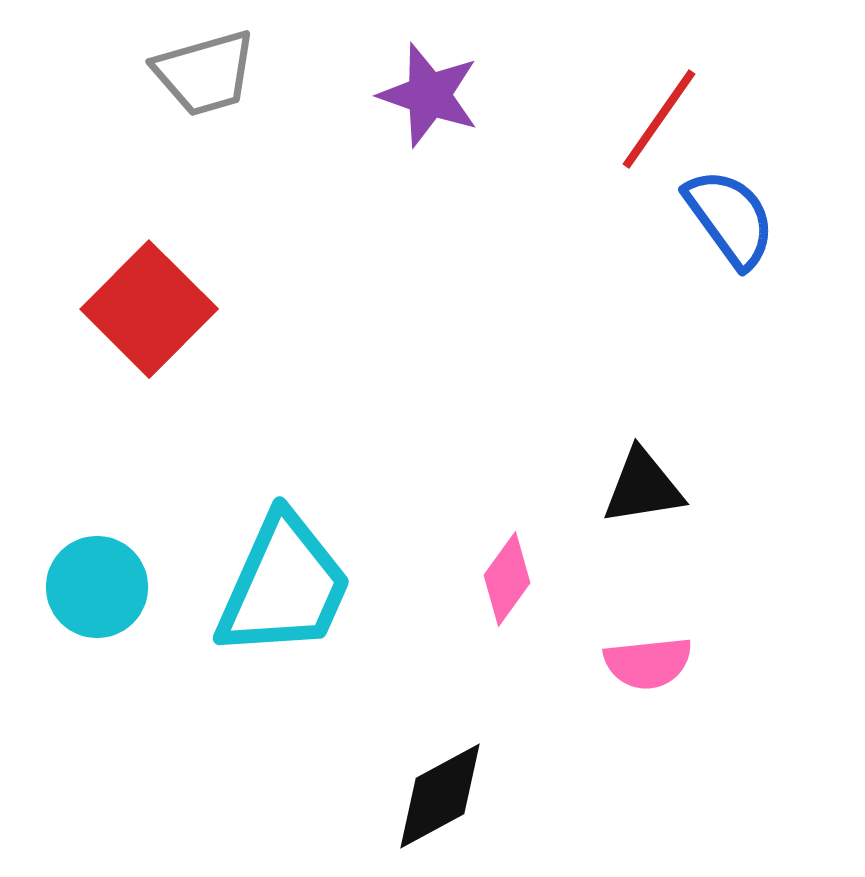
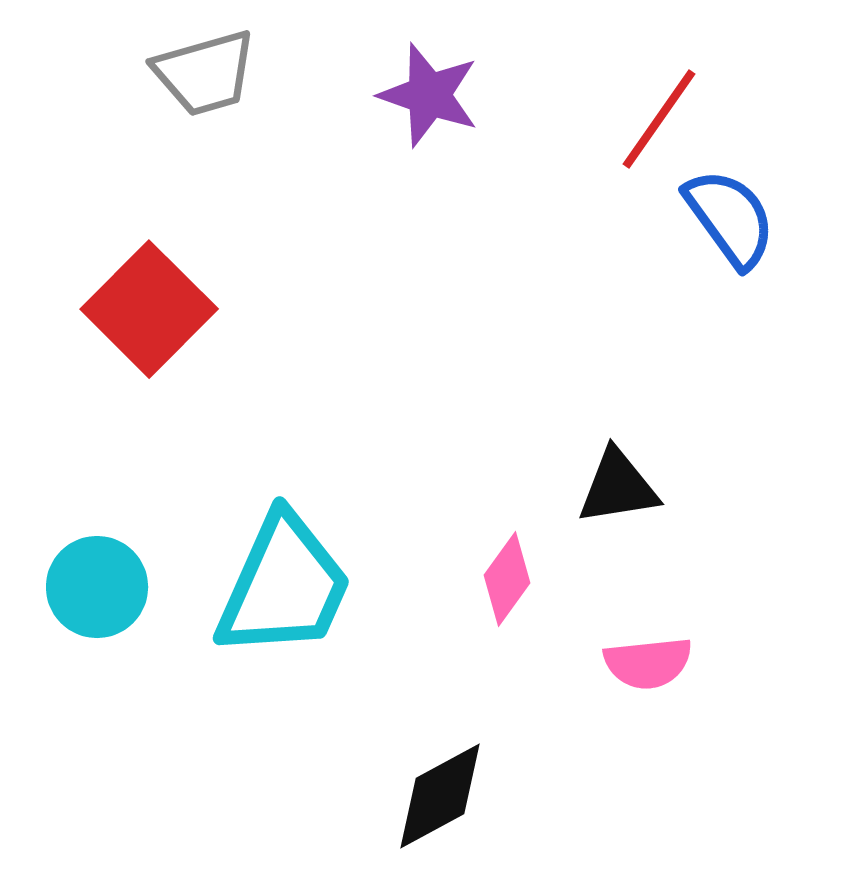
black triangle: moved 25 px left
